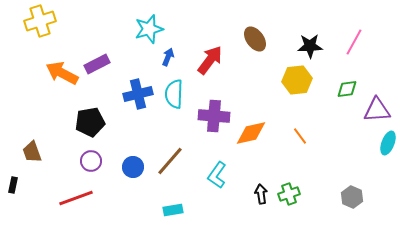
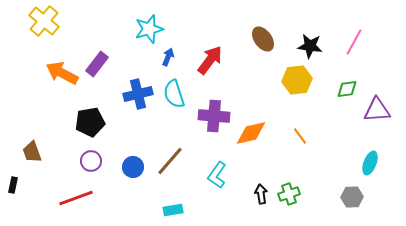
yellow cross: moved 4 px right; rotated 32 degrees counterclockwise
brown ellipse: moved 8 px right
black star: rotated 10 degrees clockwise
purple rectangle: rotated 25 degrees counterclockwise
cyan semicircle: rotated 20 degrees counterclockwise
cyan ellipse: moved 18 px left, 20 px down
gray hexagon: rotated 25 degrees counterclockwise
